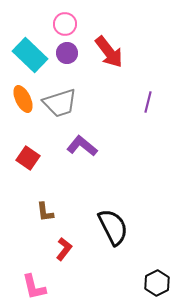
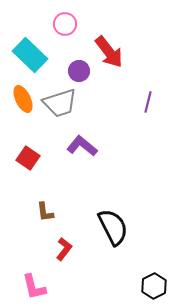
purple circle: moved 12 px right, 18 px down
black hexagon: moved 3 px left, 3 px down
